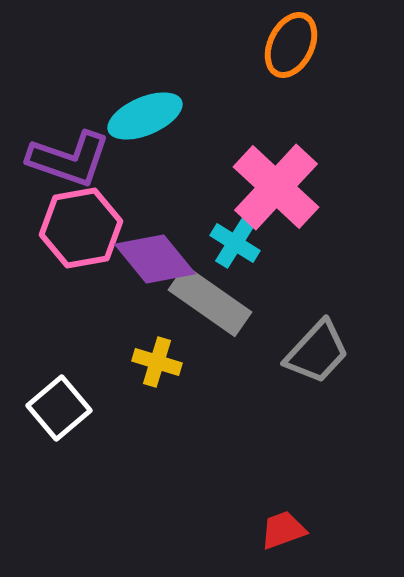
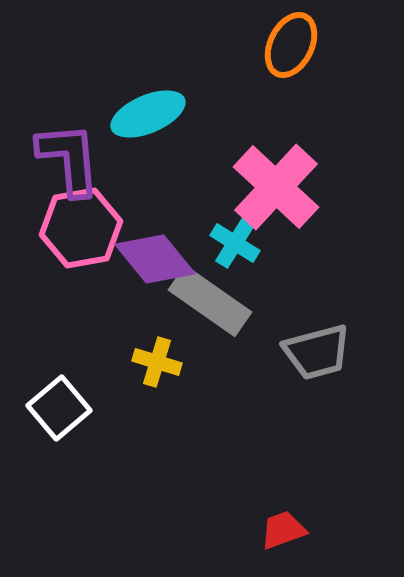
cyan ellipse: moved 3 px right, 2 px up
purple L-shape: rotated 114 degrees counterclockwise
gray trapezoid: rotated 32 degrees clockwise
